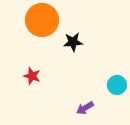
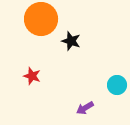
orange circle: moved 1 px left, 1 px up
black star: moved 2 px left, 1 px up; rotated 24 degrees clockwise
